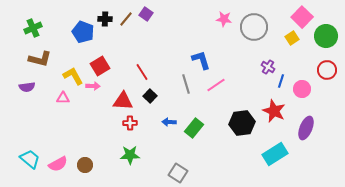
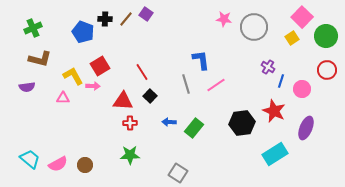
blue L-shape: rotated 10 degrees clockwise
